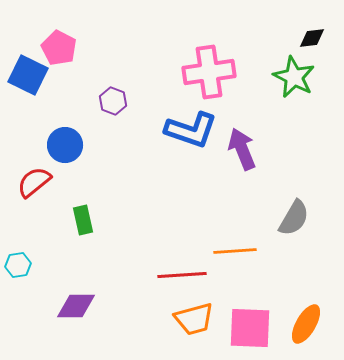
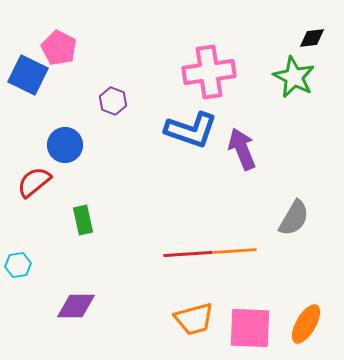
red line: moved 6 px right, 21 px up
